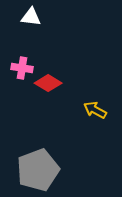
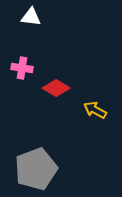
red diamond: moved 8 px right, 5 px down
gray pentagon: moved 2 px left, 1 px up
